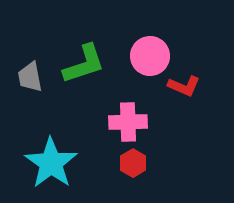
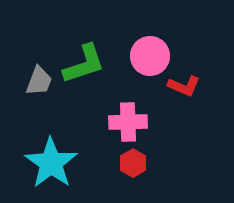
gray trapezoid: moved 9 px right, 4 px down; rotated 148 degrees counterclockwise
